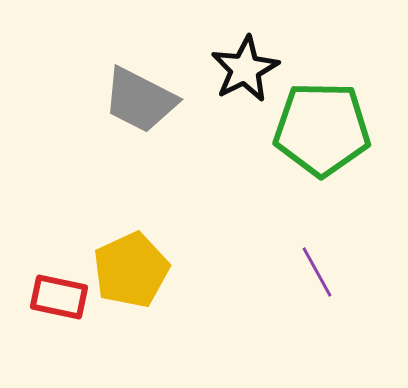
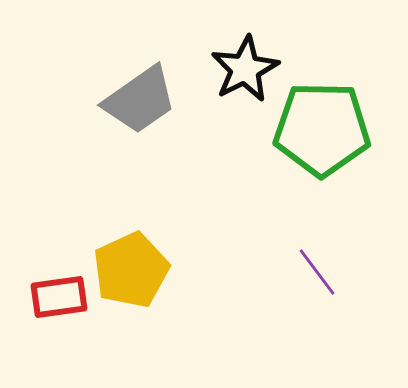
gray trapezoid: rotated 62 degrees counterclockwise
purple line: rotated 8 degrees counterclockwise
red rectangle: rotated 20 degrees counterclockwise
